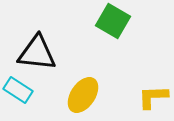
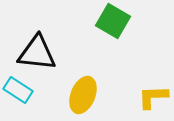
yellow ellipse: rotated 12 degrees counterclockwise
